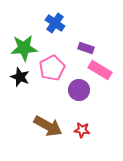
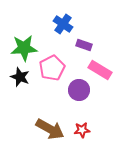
blue cross: moved 8 px right, 1 px down
purple rectangle: moved 2 px left, 3 px up
brown arrow: moved 2 px right, 3 px down
red star: rotated 14 degrees counterclockwise
